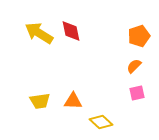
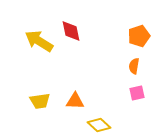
yellow arrow: moved 8 px down
orange semicircle: rotated 35 degrees counterclockwise
orange triangle: moved 2 px right
yellow diamond: moved 2 px left, 3 px down
